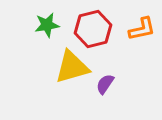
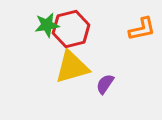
red hexagon: moved 22 px left
